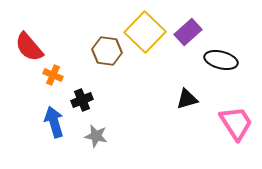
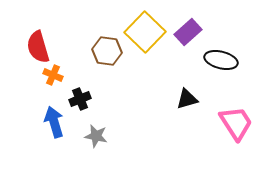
red semicircle: moved 9 px right; rotated 24 degrees clockwise
black cross: moved 2 px left, 1 px up
